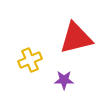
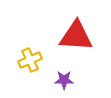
red triangle: moved 2 px up; rotated 18 degrees clockwise
